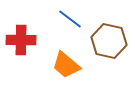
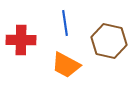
blue line: moved 5 px left, 4 px down; rotated 45 degrees clockwise
orange trapezoid: rotated 12 degrees counterclockwise
